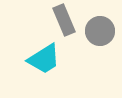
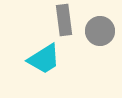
gray rectangle: rotated 16 degrees clockwise
